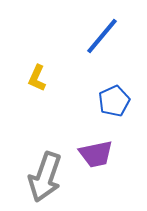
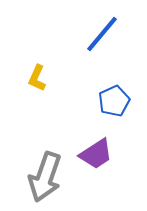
blue line: moved 2 px up
purple trapezoid: rotated 21 degrees counterclockwise
